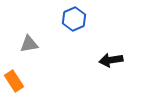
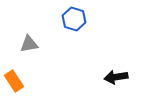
blue hexagon: rotated 20 degrees counterclockwise
black arrow: moved 5 px right, 17 px down
